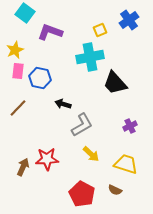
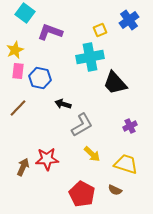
yellow arrow: moved 1 px right
